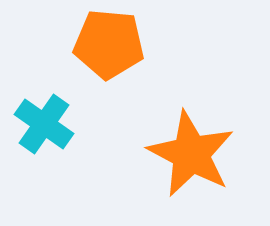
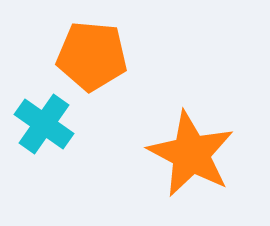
orange pentagon: moved 17 px left, 12 px down
